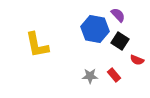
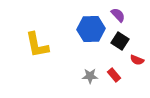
blue hexagon: moved 4 px left; rotated 12 degrees counterclockwise
